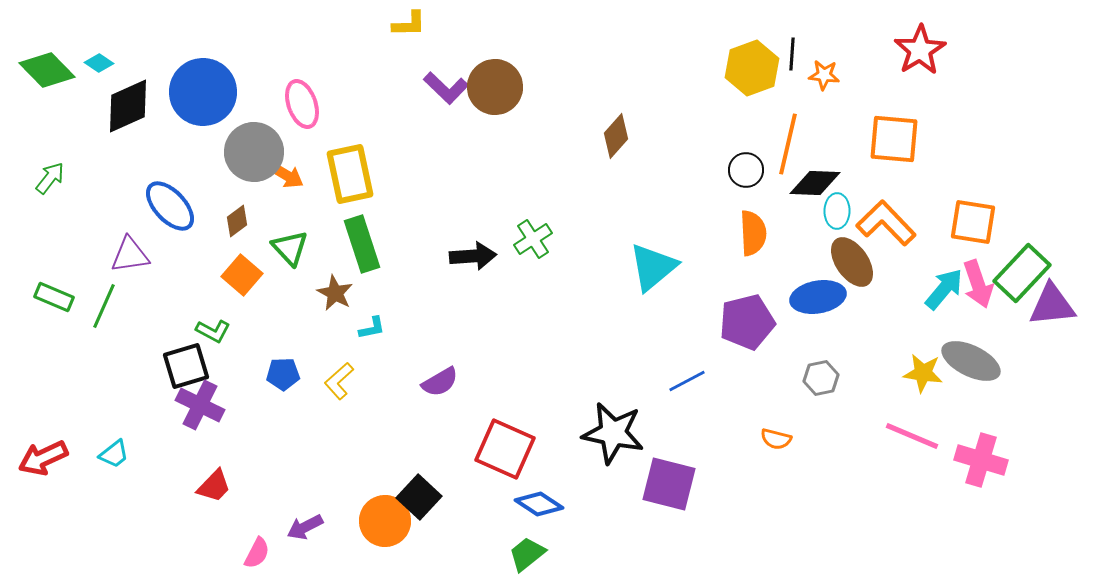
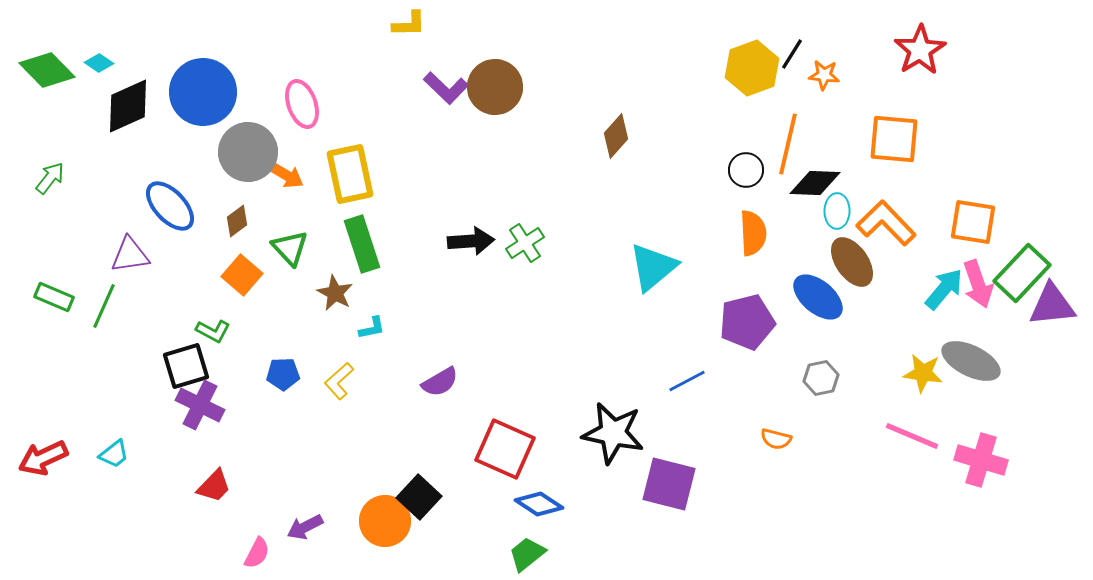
black line at (792, 54): rotated 28 degrees clockwise
gray circle at (254, 152): moved 6 px left
green cross at (533, 239): moved 8 px left, 4 px down
black arrow at (473, 256): moved 2 px left, 15 px up
blue ellipse at (818, 297): rotated 50 degrees clockwise
